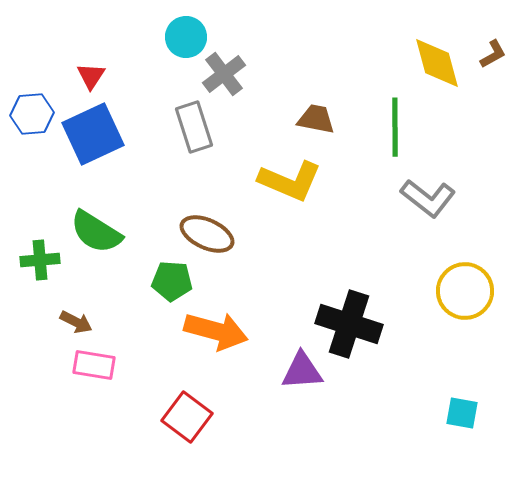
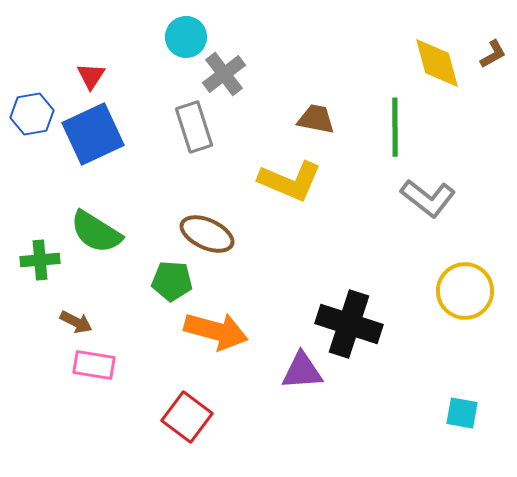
blue hexagon: rotated 6 degrees counterclockwise
